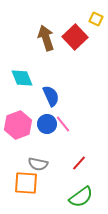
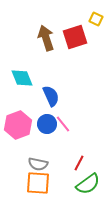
red square: rotated 25 degrees clockwise
red line: rotated 14 degrees counterclockwise
orange square: moved 12 px right
green semicircle: moved 7 px right, 13 px up
